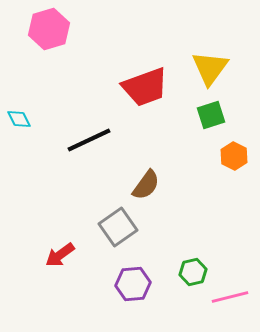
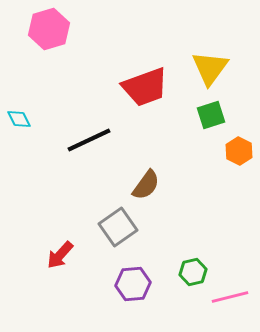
orange hexagon: moved 5 px right, 5 px up
red arrow: rotated 12 degrees counterclockwise
